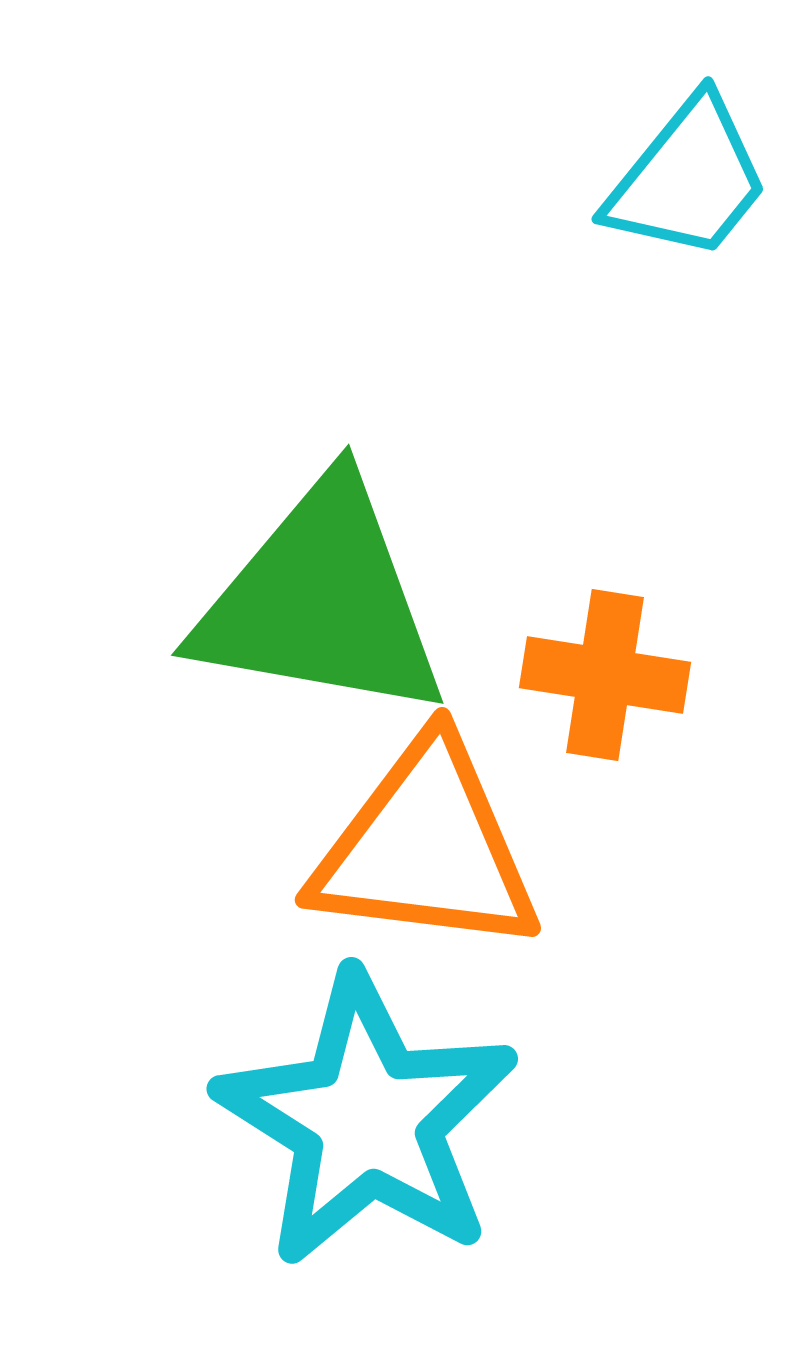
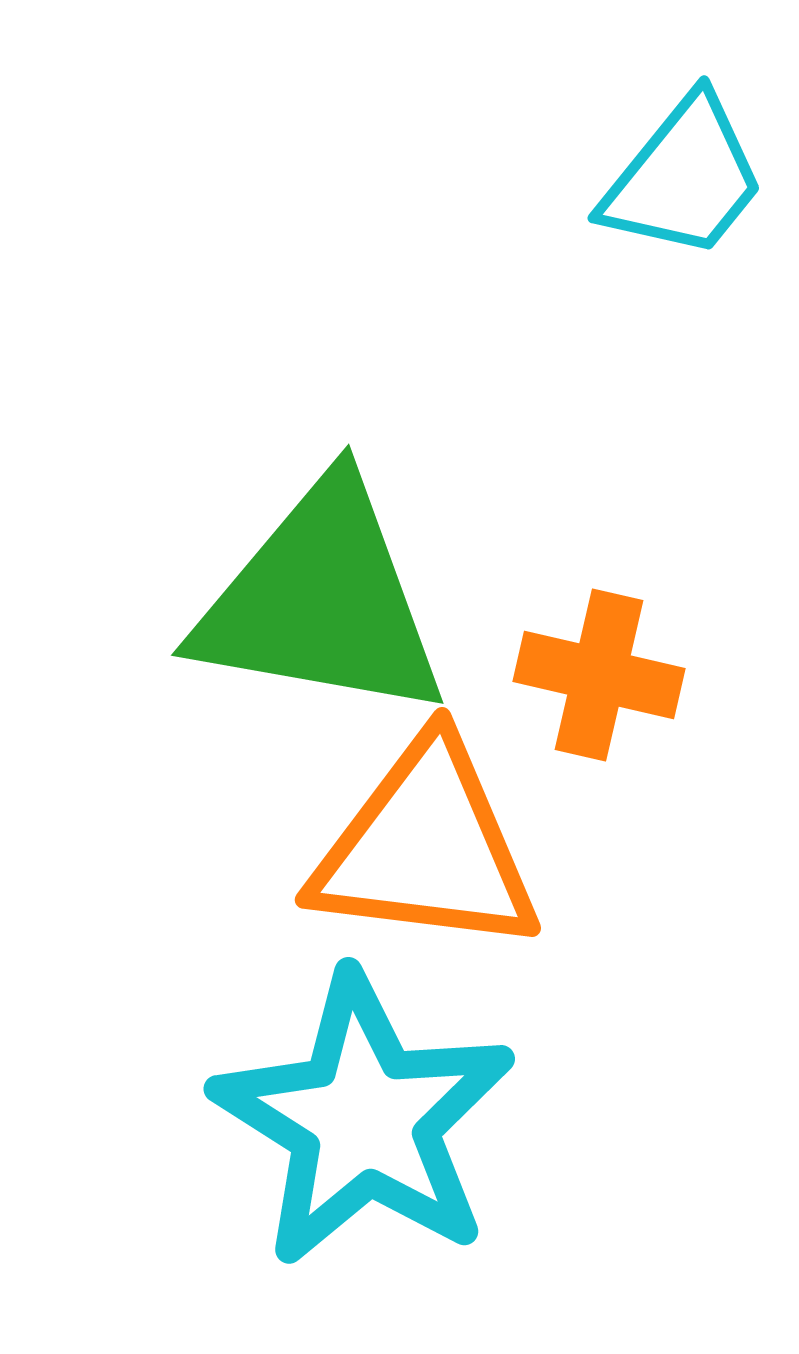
cyan trapezoid: moved 4 px left, 1 px up
orange cross: moved 6 px left; rotated 4 degrees clockwise
cyan star: moved 3 px left
